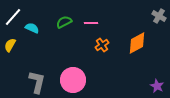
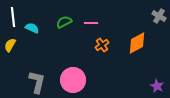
white line: rotated 48 degrees counterclockwise
